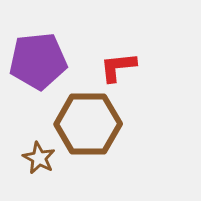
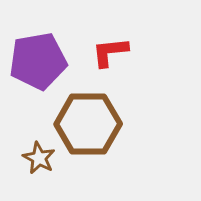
purple pentagon: rotated 4 degrees counterclockwise
red L-shape: moved 8 px left, 15 px up
